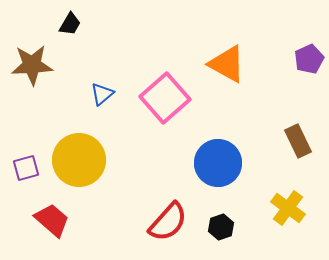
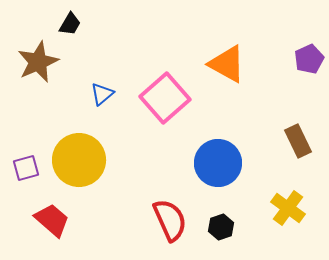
brown star: moved 6 px right, 3 px up; rotated 21 degrees counterclockwise
red semicircle: moved 2 px right, 2 px up; rotated 66 degrees counterclockwise
